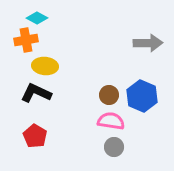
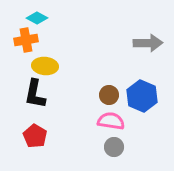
black L-shape: moved 1 px left, 1 px down; rotated 104 degrees counterclockwise
